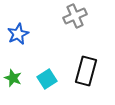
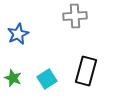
gray cross: rotated 20 degrees clockwise
